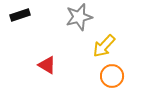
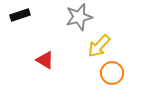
yellow arrow: moved 5 px left
red triangle: moved 2 px left, 5 px up
orange circle: moved 3 px up
